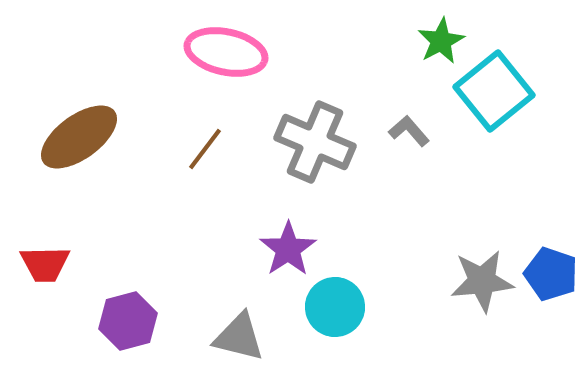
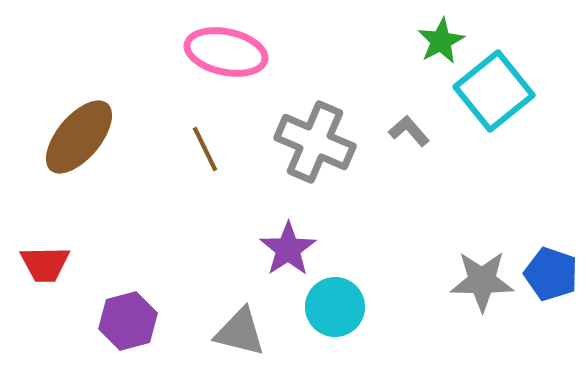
brown ellipse: rotated 14 degrees counterclockwise
brown line: rotated 63 degrees counterclockwise
gray star: rotated 6 degrees clockwise
gray triangle: moved 1 px right, 5 px up
